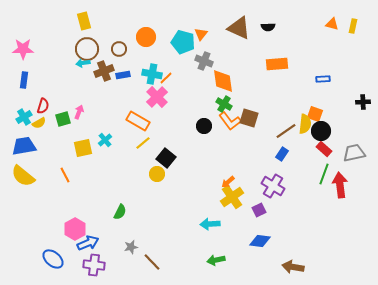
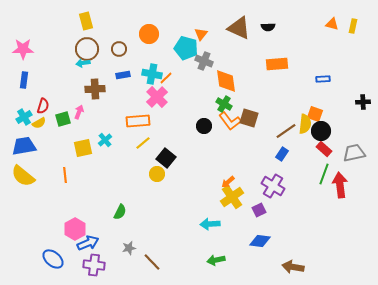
yellow rectangle at (84, 21): moved 2 px right
orange circle at (146, 37): moved 3 px right, 3 px up
cyan pentagon at (183, 42): moved 3 px right, 6 px down
brown cross at (104, 71): moved 9 px left, 18 px down; rotated 18 degrees clockwise
orange diamond at (223, 81): moved 3 px right
orange rectangle at (138, 121): rotated 35 degrees counterclockwise
orange line at (65, 175): rotated 21 degrees clockwise
gray star at (131, 247): moved 2 px left, 1 px down
